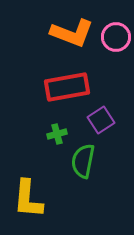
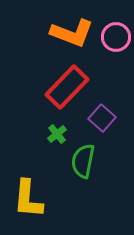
red rectangle: rotated 36 degrees counterclockwise
purple square: moved 1 px right, 2 px up; rotated 16 degrees counterclockwise
green cross: rotated 24 degrees counterclockwise
